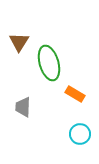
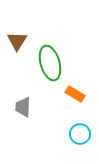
brown triangle: moved 2 px left, 1 px up
green ellipse: moved 1 px right
